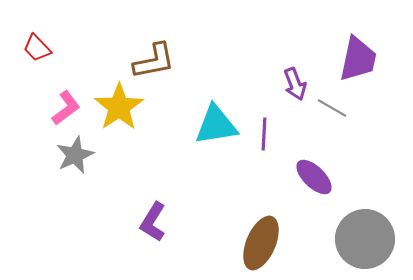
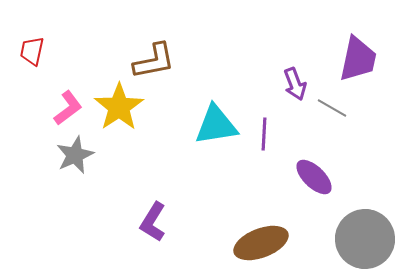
red trapezoid: moved 5 px left, 3 px down; rotated 56 degrees clockwise
pink L-shape: moved 2 px right
brown ellipse: rotated 46 degrees clockwise
